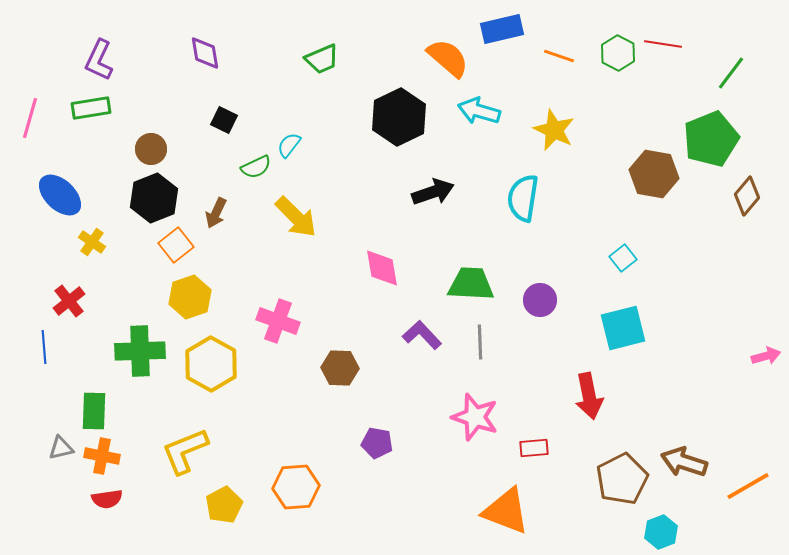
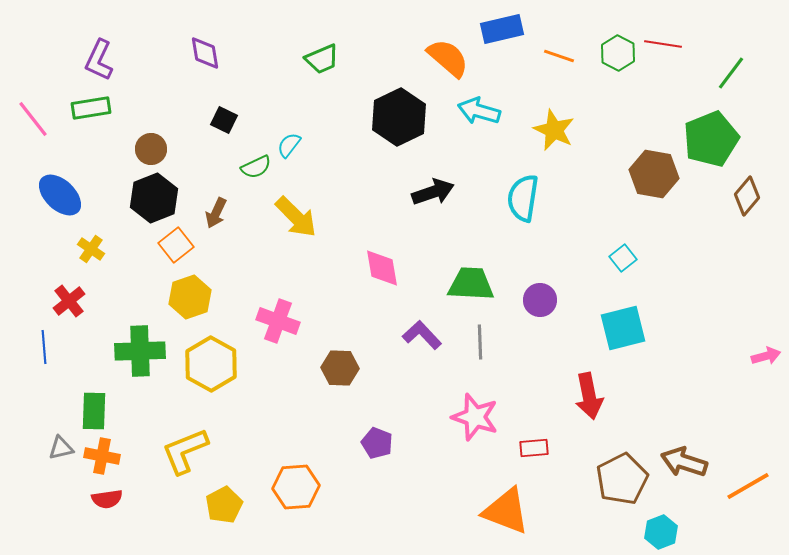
pink line at (30, 118): moved 3 px right, 1 px down; rotated 54 degrees counterclockwise
yellow cross at (92, 242): moved 1 px left, 7 px down
purple pentagon at (377, 443): rotated 12 degrees clockwise
